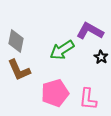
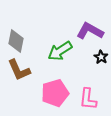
green arrow: moved 2 px left, 1 px down
